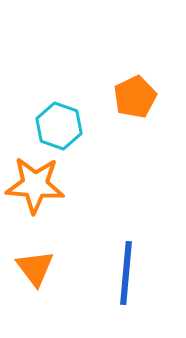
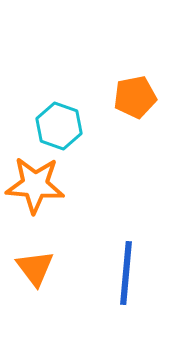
orange pentagon: rotated 15 degrees clockwise
